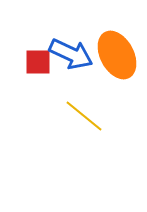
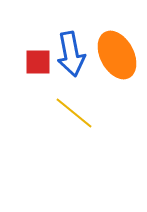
blue arrow: rotated 54 degrees clockwise
yellow line: moved 10 px left, 3 px up
